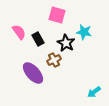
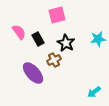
pink square: rotated 30 degrees counterclockwise
cyan star: moved 14 px right, 7 px down; rotated 21 degrees counterclockwise
